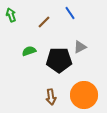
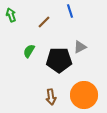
blue line: moved 2 px up; rotated 16 degrees clockwise
green semicircle: rotated 40 degrees counterclockwise
